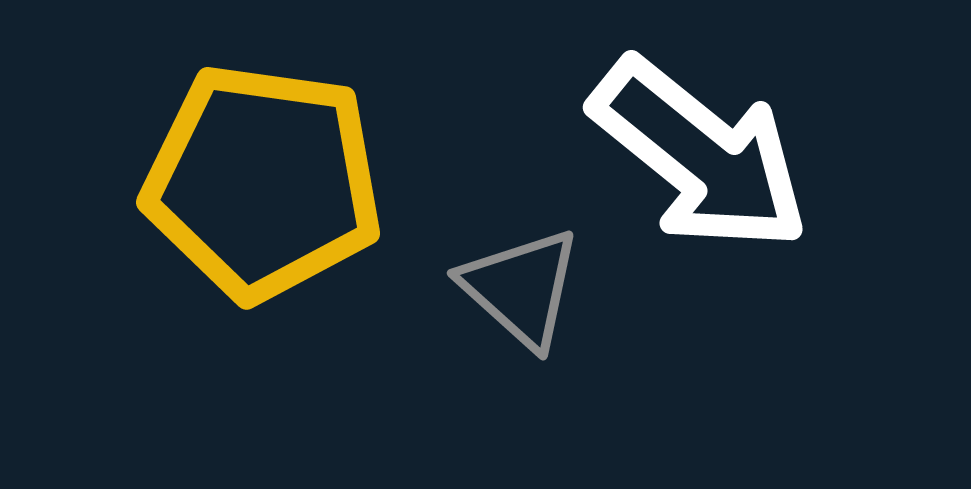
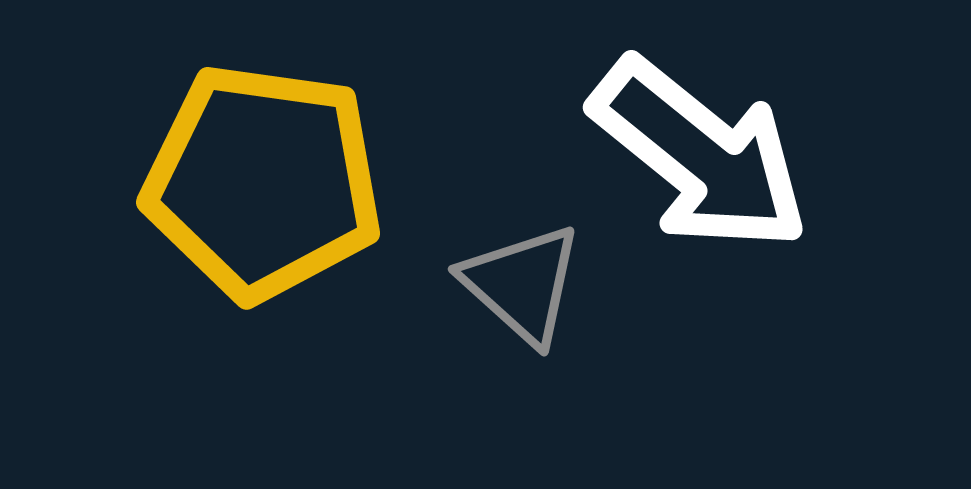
gray triangle: moved 1 px right, 4 px up
